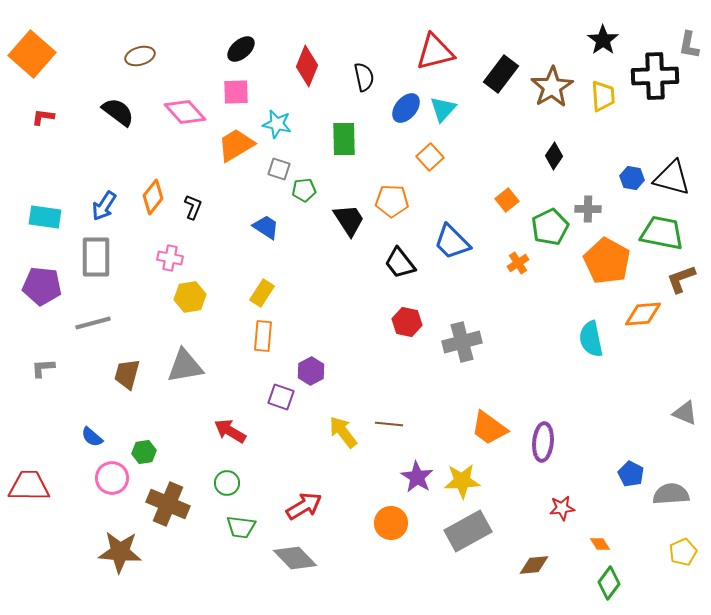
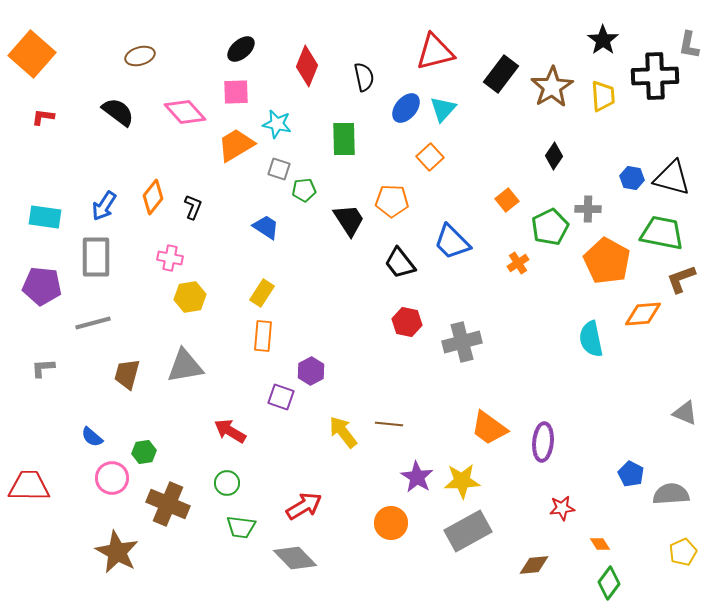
brown star at (120, 552): moved 3 px left; rotated 24 degrees clockwise
